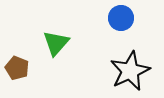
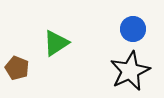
blue circle: moved 12 px right, 11 px down
green triangle: rotated 16 degrees clockwise
